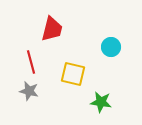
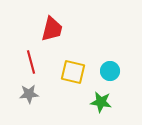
cyan circle: moved 1 px left, 24 px down
yellow square: moved 2 px up
gray star: moved 3 px down; rotated 18 degrees counterclockwise
